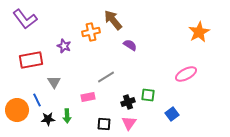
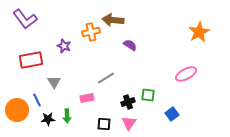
brown arrow: rotated 45 degrees counterclockwise
gray line: moved 1 px down
pink rectangle: moved 1 px left, 1 px down
